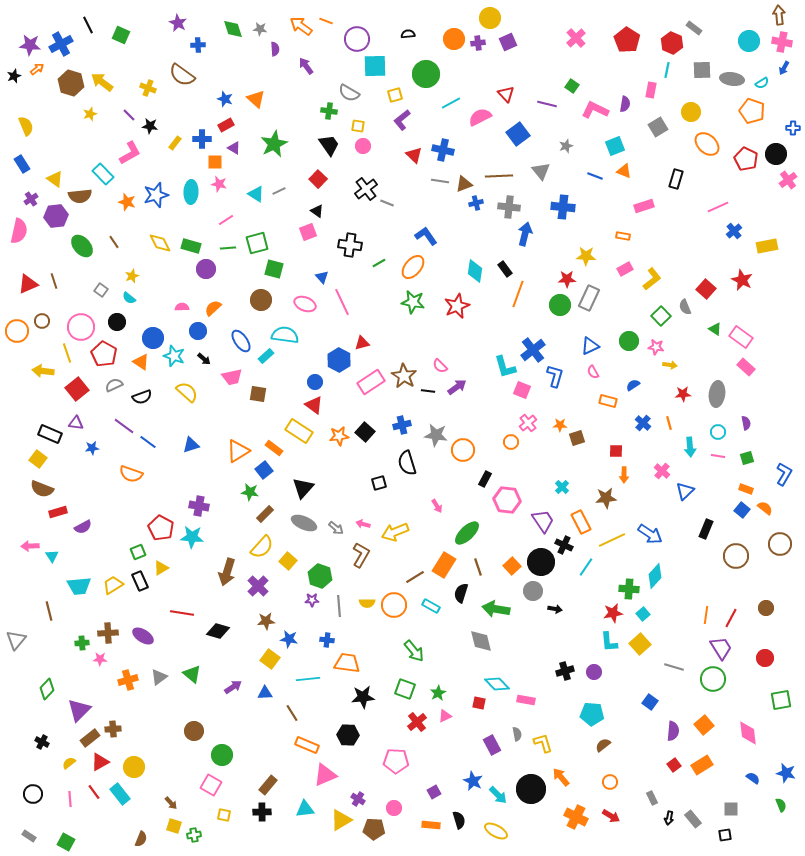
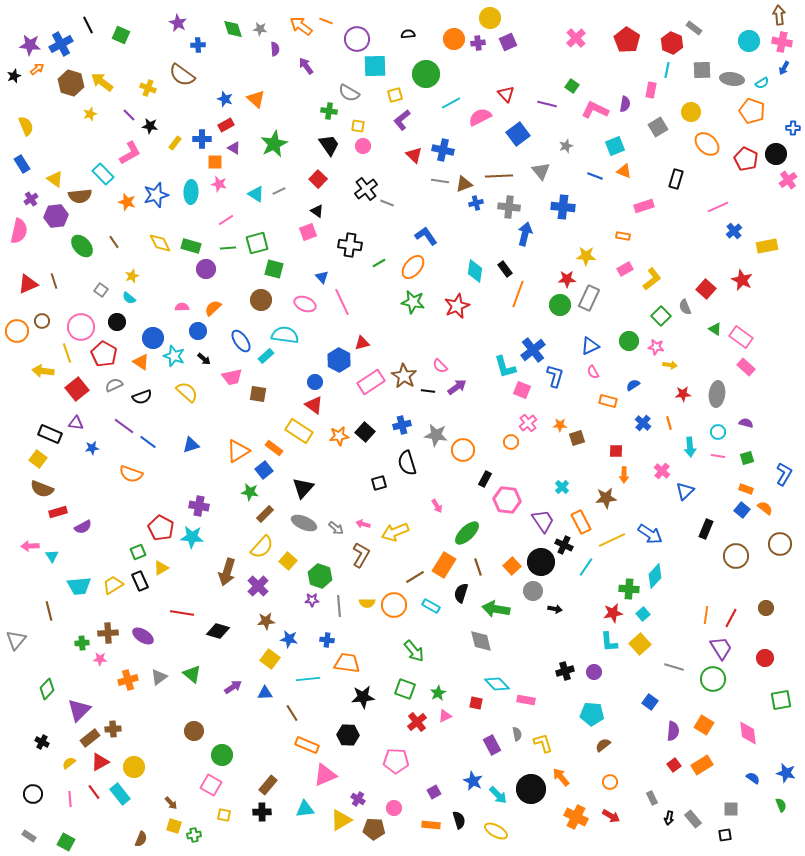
purple semicircle at (746, 423): rotated 64 degrees counterclockwise
red square at (479, 703): moved 3 px left
orange square at (704, 725): rotated 18 degrees counterclockwise
